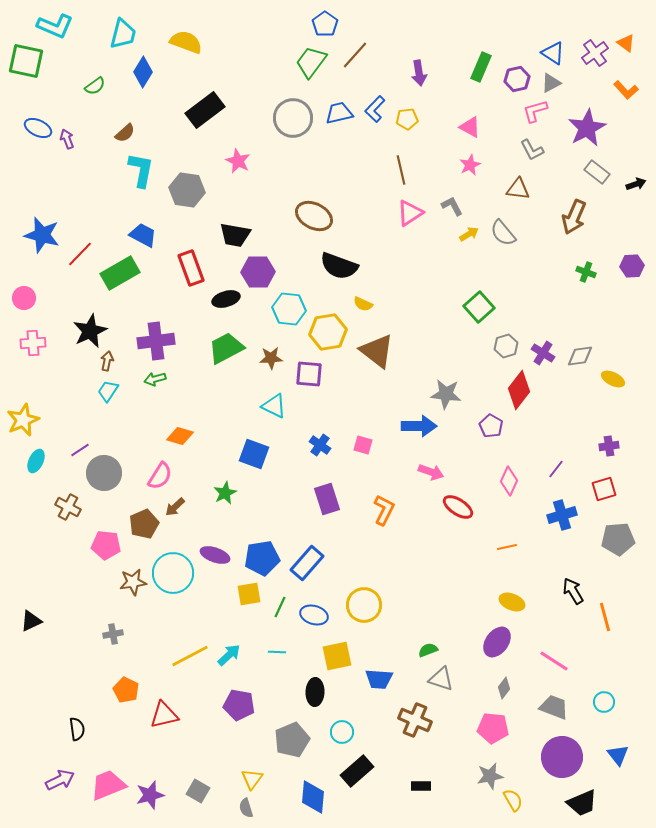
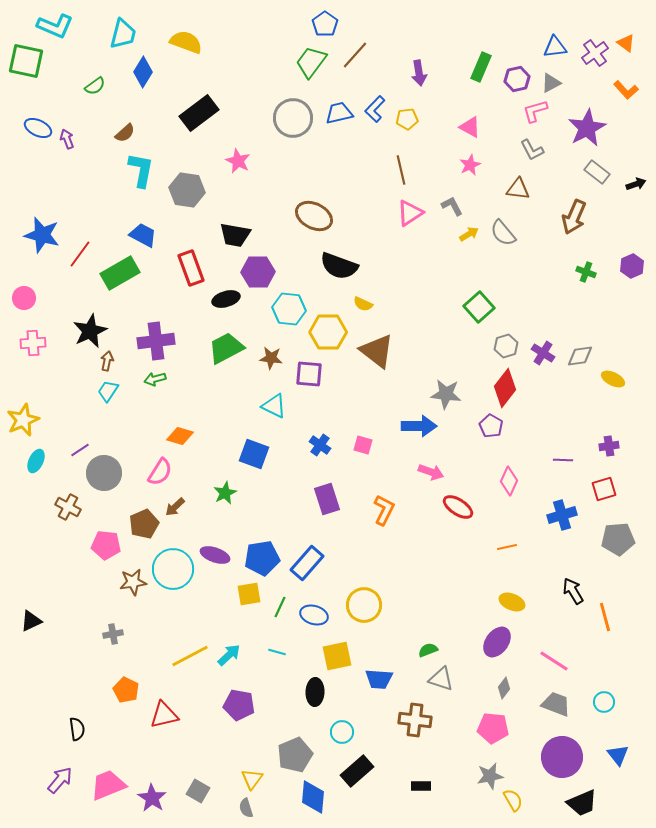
blue triangle at (553, 53): moved 2 px right, 6 px up; rotated 40 degrees counterclockwise
black rectangle at (205, 110): moved 6 px left, 3 px down
red line at (80, 254): rotated 8 degrees counterclockwise
purple hexagon at (632, 266): rotated 20 degrees counterclockwise
yellow hexagon at (328, 332): rotated 9 degrees clockwise
brown star at (271, 358): rotated 10 degrees clockwise
red diamond at (519, 390): moved 14 px left, 2 px up
purple line at (556, 469): moved 7 px right, 9 px up; rotated 54 degrees clockwise
pink semicircle at (160, 476): moved 4 px up
cyan circle at (173, 573): moved 4 px up
cyan line at (277, 652): rotated 12 degrees clockwise
gray trapezoid at (554, 707): moved 2 px right, 3 px up
brown cross at (415, 720): rotated 16 degrees counterclockwise
gray pentagon at (292, 740): moved 3 px right, 15 px down
purple arrow at (60, 780): rotated 24 degrees counterclockwise
purple star at (150, 795): moved 2 px right, 3 px down; rotated 24 degrees counterclockwise
